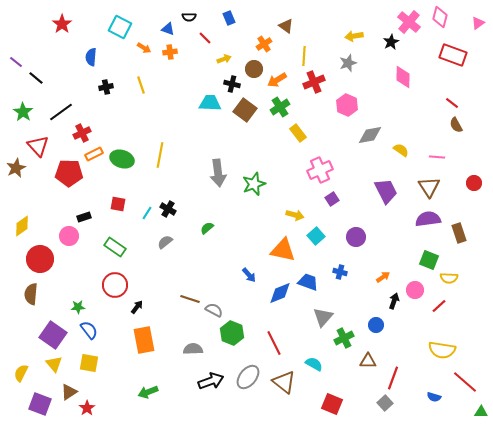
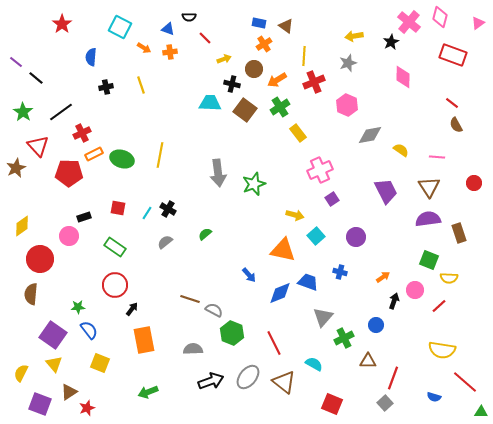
blue rectangle at (229, 18): moved 30 px right, 5 px down; rotated 56 degrees counterclockwise
red square at (118, 204): moved 4 px down
green semicircle at (207, 228): moved 2 px left, 6 px down
black arrow at (137, 307): moved 5 px left, 2 px down
yellow square at (89, 363): moved 11 px right; rotated 12 degrees clockwise
red star at (87, 408): rotated 14 degrees clockwise
